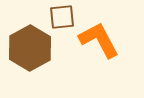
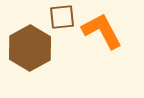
orange L-shape: moved 3 px right, 9 px up
